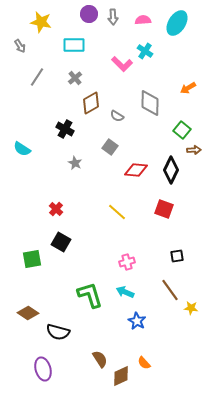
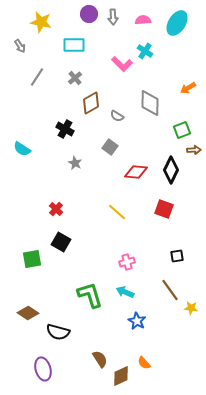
green square at (182, 130): rotated 30 degrees clockwise
red diamond at (136, 170): moved 2 px down
